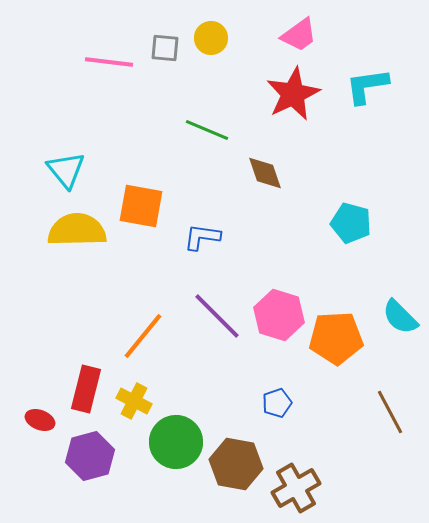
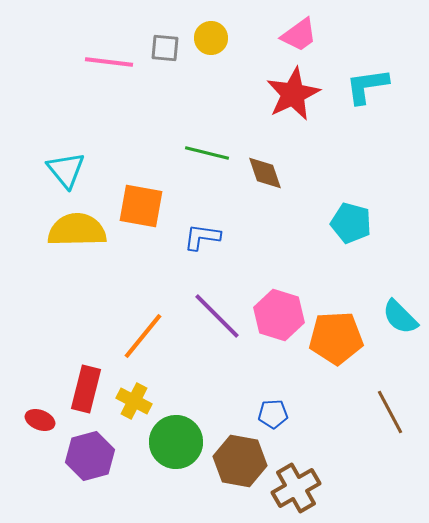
green line: moved 23 px down; rotated 9 degrees counterclockwise
blue pentagon: moved 4 px left, 11 px down; rotated 16 degrees clockwise
brown hexagon: moved 4 px right, 3 px up
